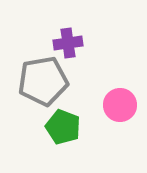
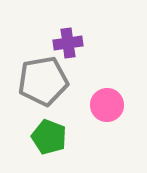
pink circle: moved 13 px left
green pentagon: moved 14 px left, 10 px down
